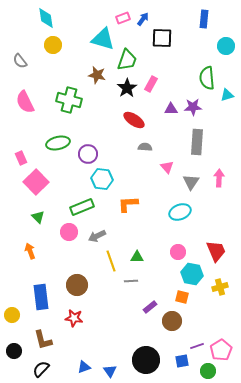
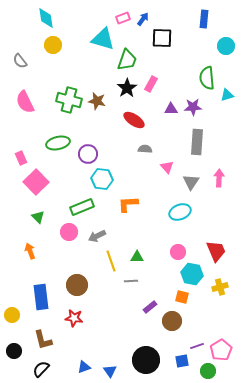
brown star at (97, 75): moved 26 px down
gray semicircle at (145, 147): moved 2 px down
